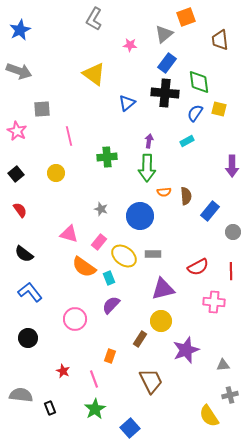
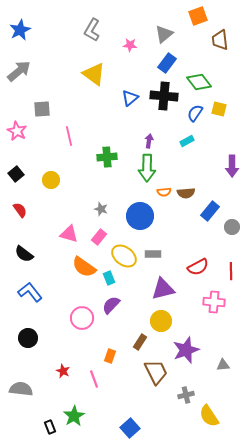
orange square at (186, 17): moved 12 px right, 1 px up
gray L-shape at (94, 19): moved 2 px left, 11 px down
gray arrow at (19, 71): rotated 60 degrees counterclockwise
green diamond at (199, 82): rotated 30 degrees counterclockwise
black cross at (165, 93): moved 1 px left, 3 px down
blue triangle at (127, 103): moved 3 px right, 5 px up
yellow circle at (56, 173): moved 5 px left, 7 px down
brown semicircle at (186, 196): moved 3 px up; rotated 90 degrees clockwise
gray circle at (233, 232): moved 1 px left, 5 px up
pink rectangle at (99, 242): moved 5 px up
pink circle at (75, 319): moved 7 px right, 1 px up
brown rectangle at (140, 339): moved 3 px down
brown trapezoid at (151, 381): moved 5 px right, 9 px up
gray semicircle at (21, 395): moved 6 px up
gray cross at (230, 395): moved 44 px left
black rectangle at (50, 408): moved 19 px down
green star at (95, 409): moved 21 px left, 7 px down
